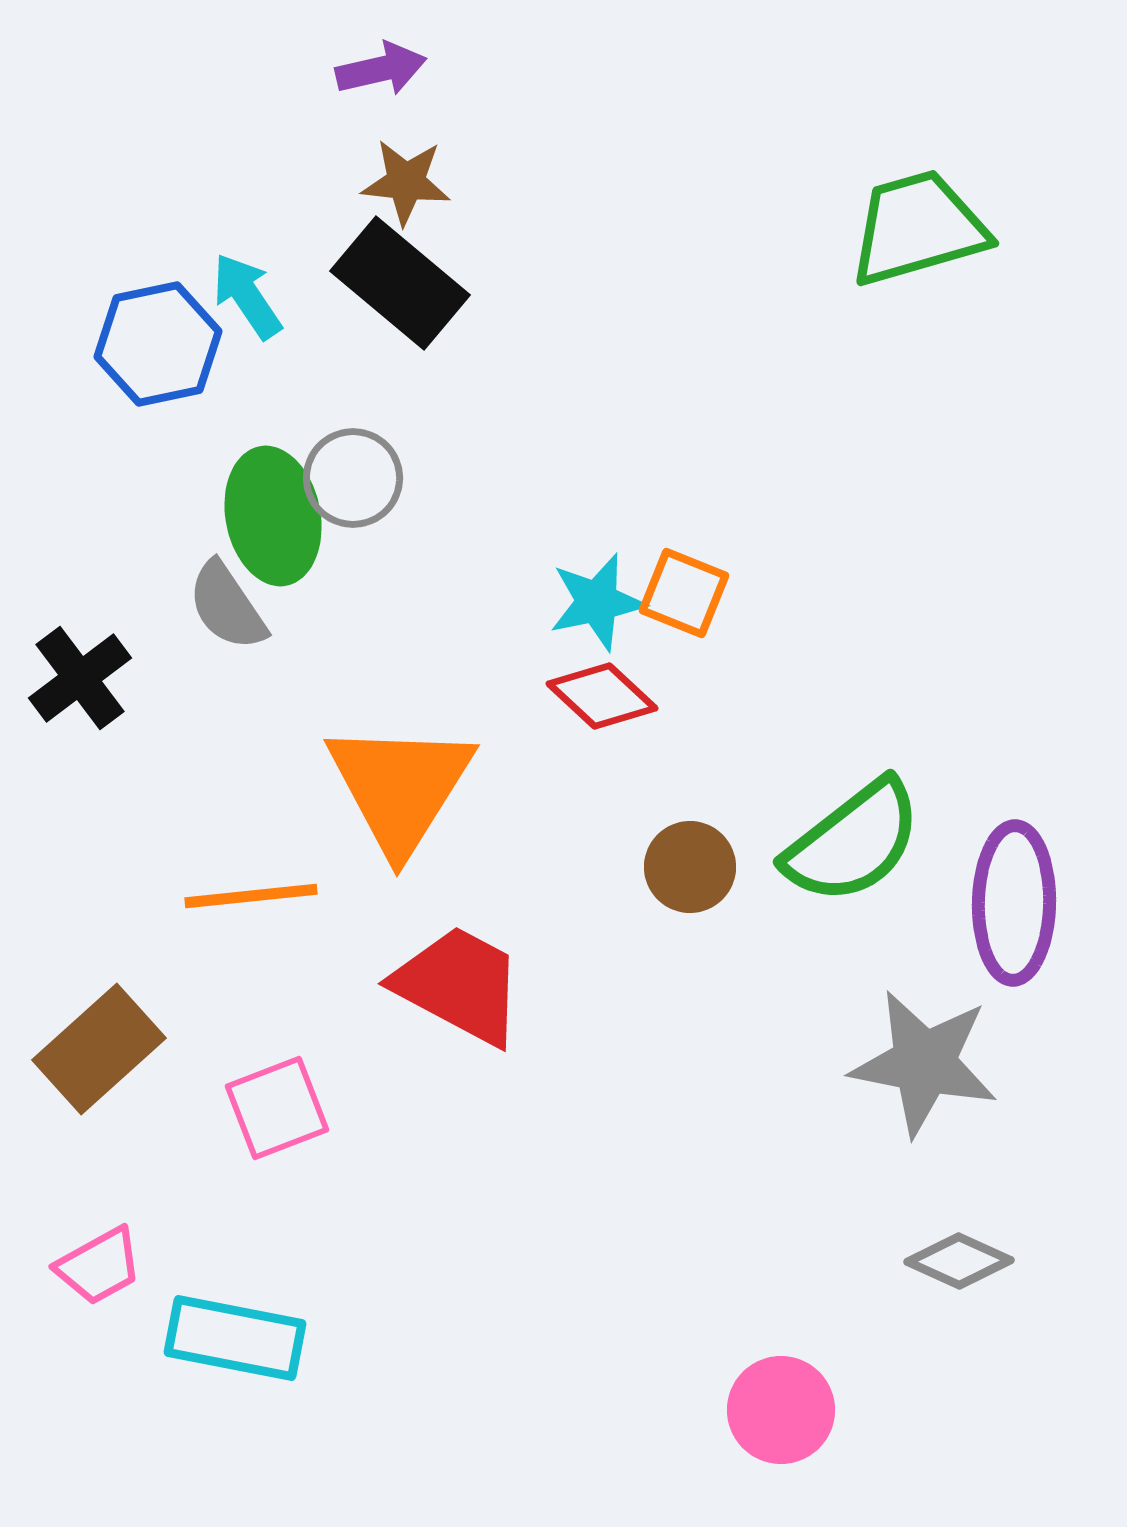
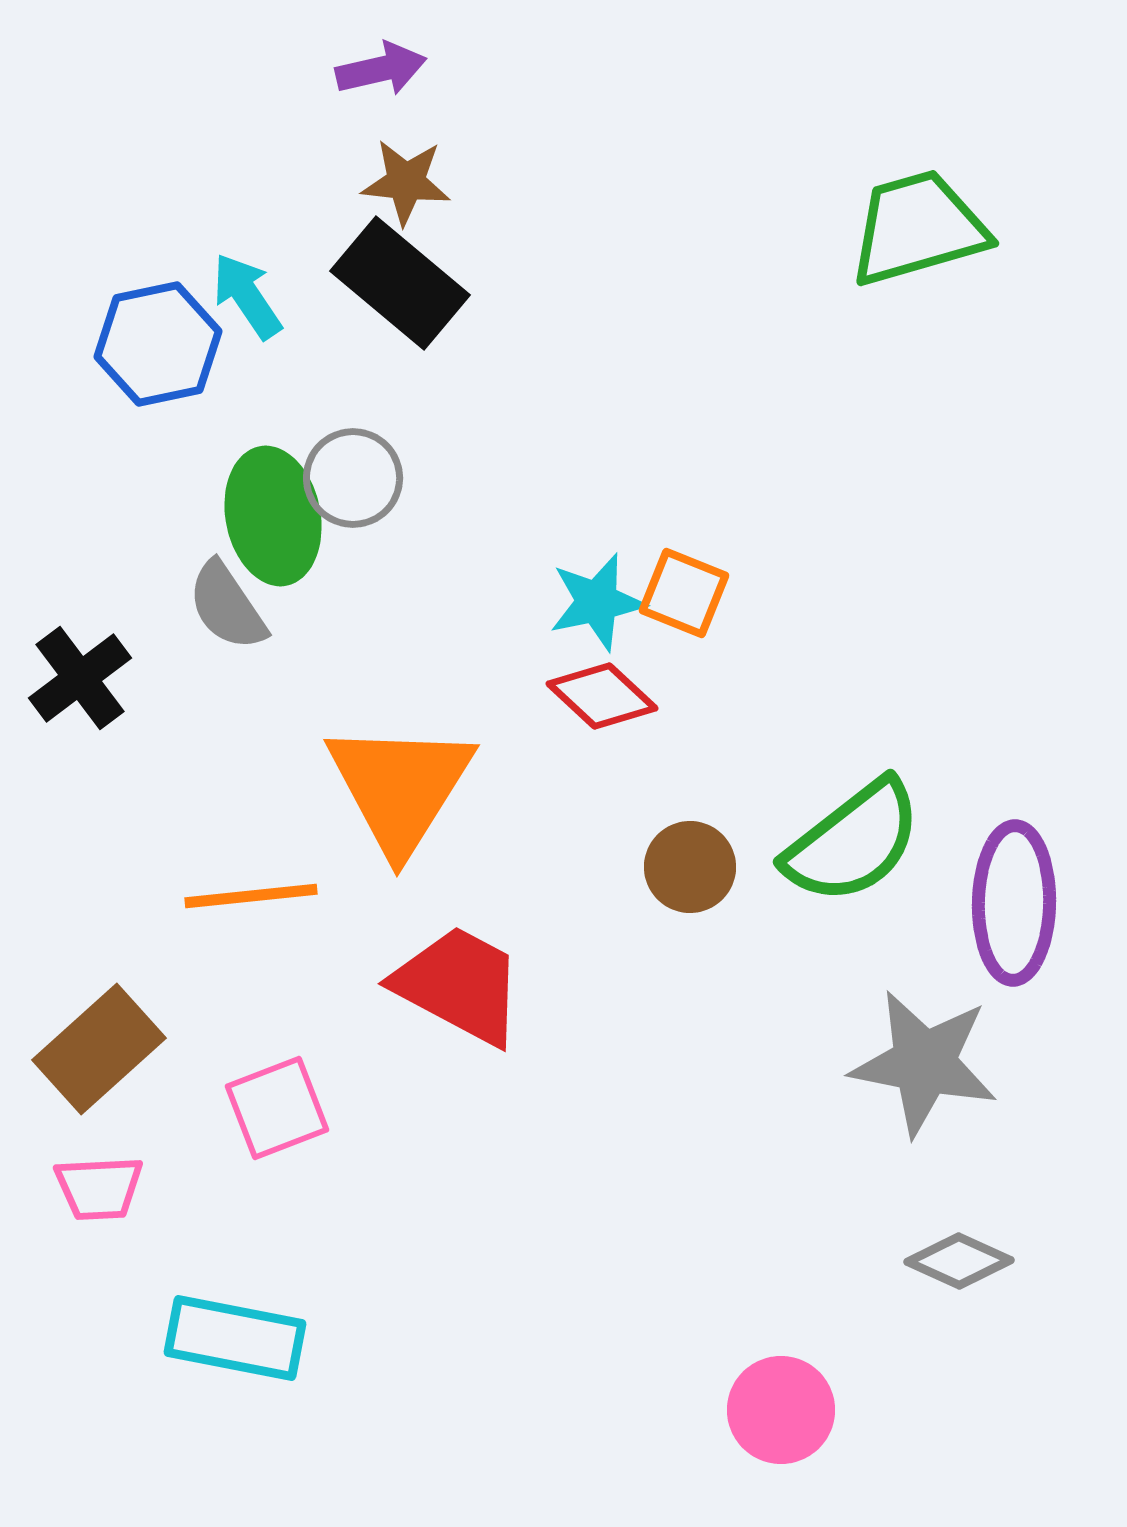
pink trapezoid: moved 78 px up; rotated 26 degrees clockwise
